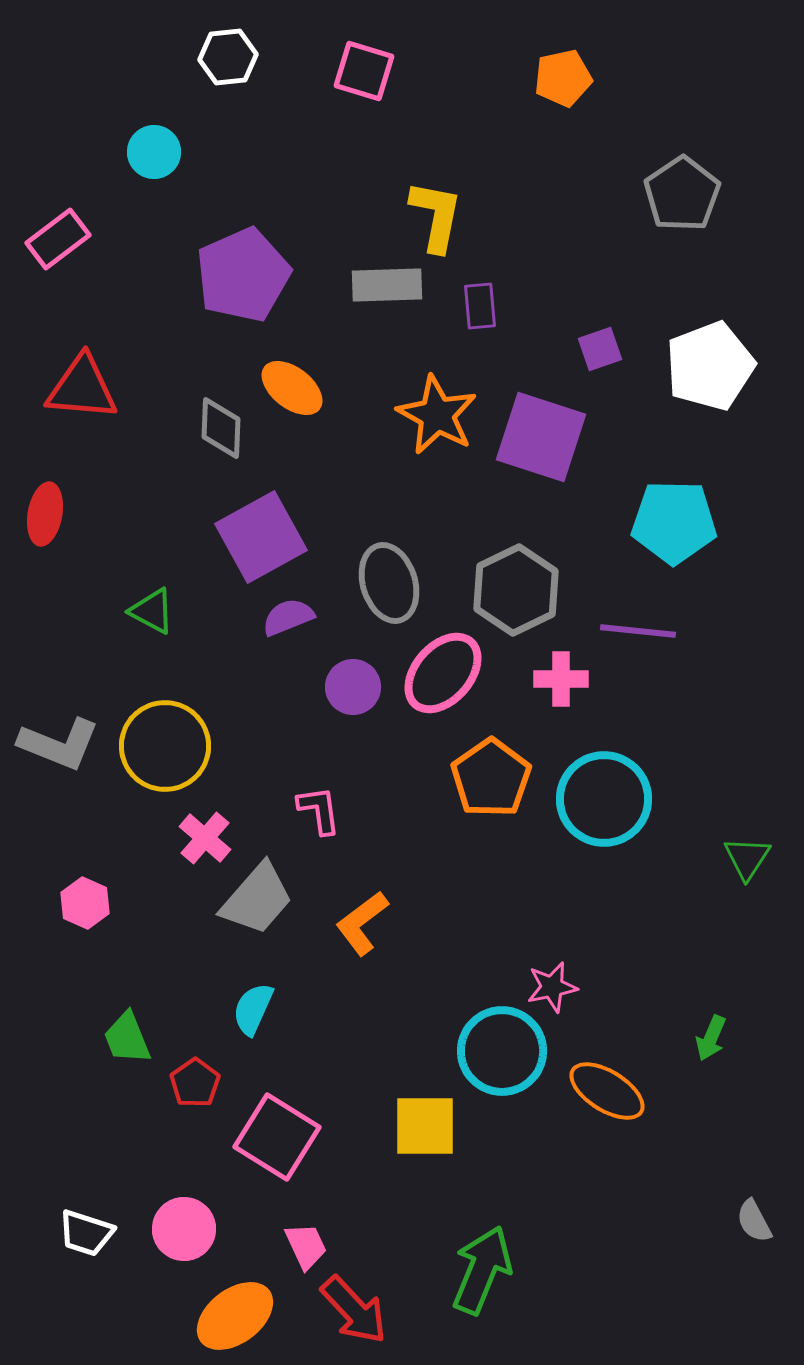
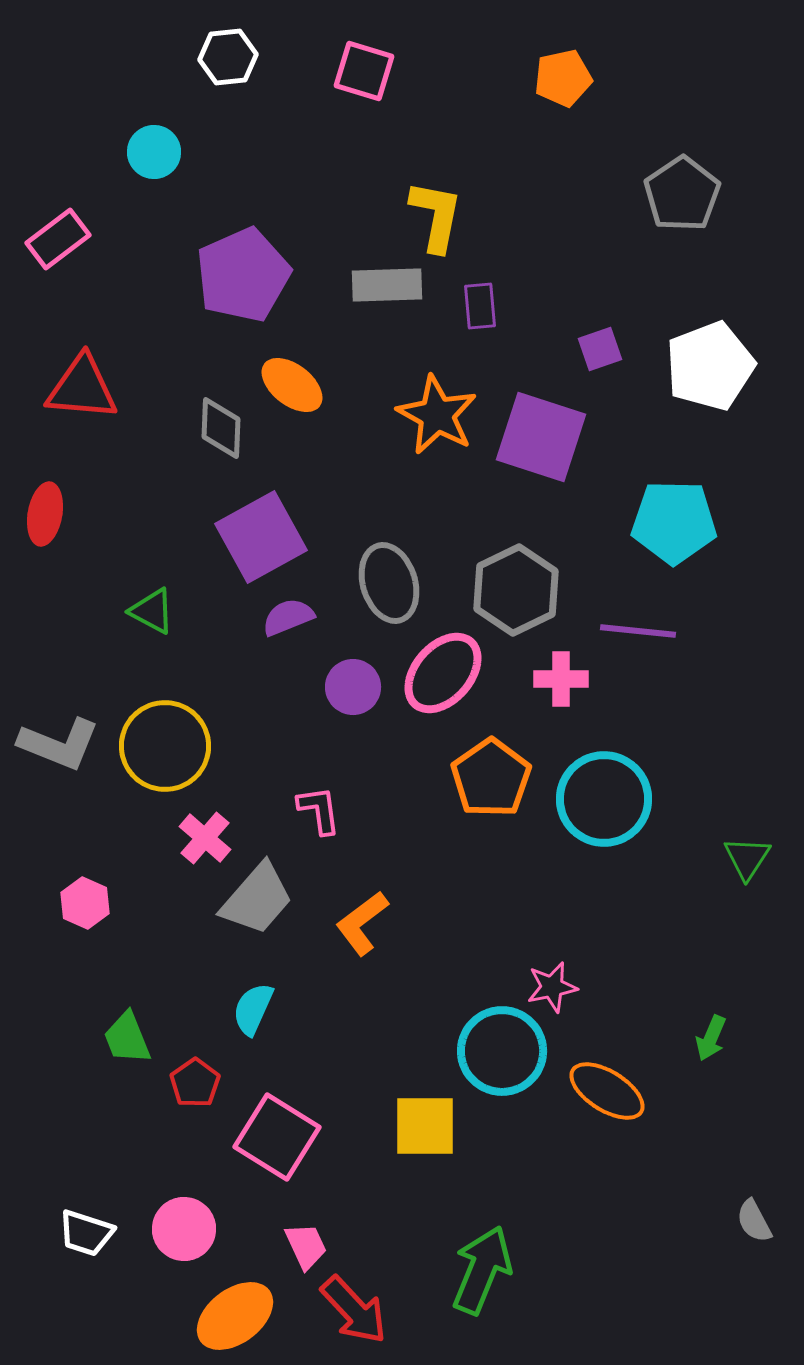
orange ellipse at (292, 388): moved 3 px up
